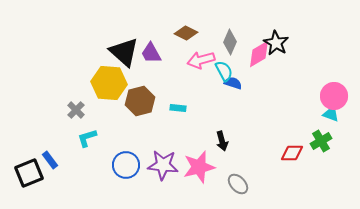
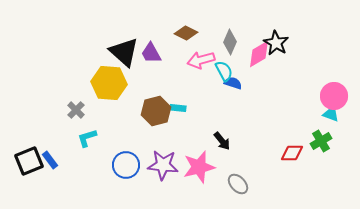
brown hexagon: moved 16 px right, 10 px down
black arrow: rotated 24 degrees counterclockwise
black square: moved 12 px up
